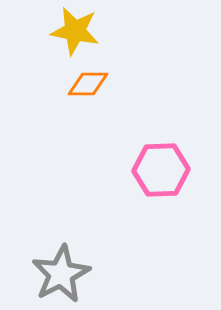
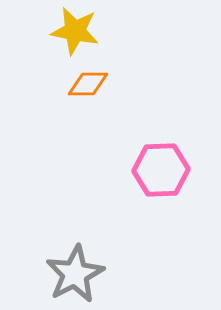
gray star: moved 14 px right
